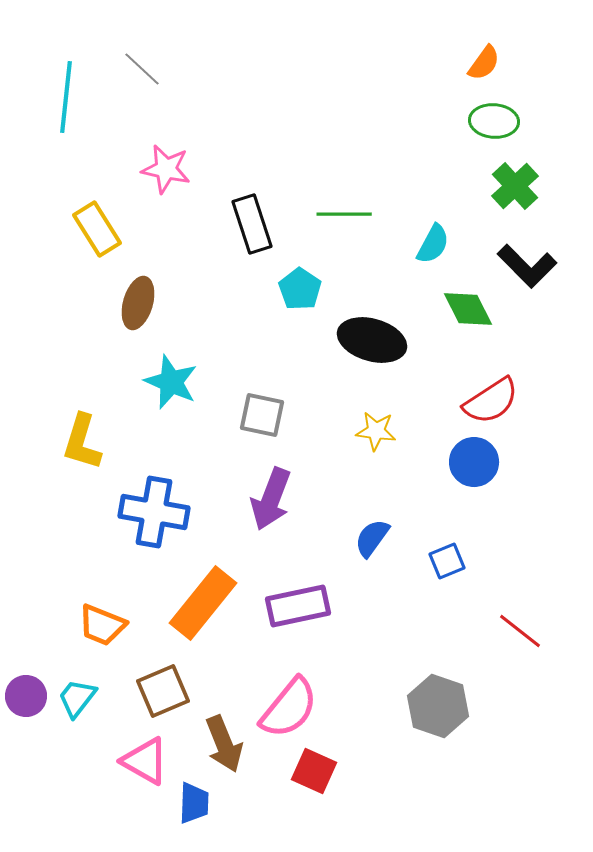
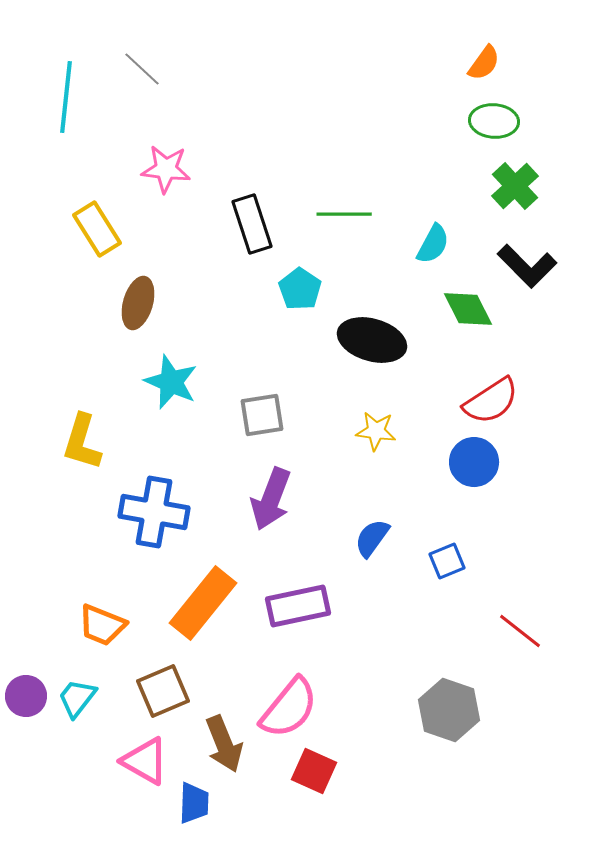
pink star: rotated 6 degrees counterclockwise
gray square: rotated 21 degrees counterclockwise
gray hexagon: moved 11 px right, 4 px down
